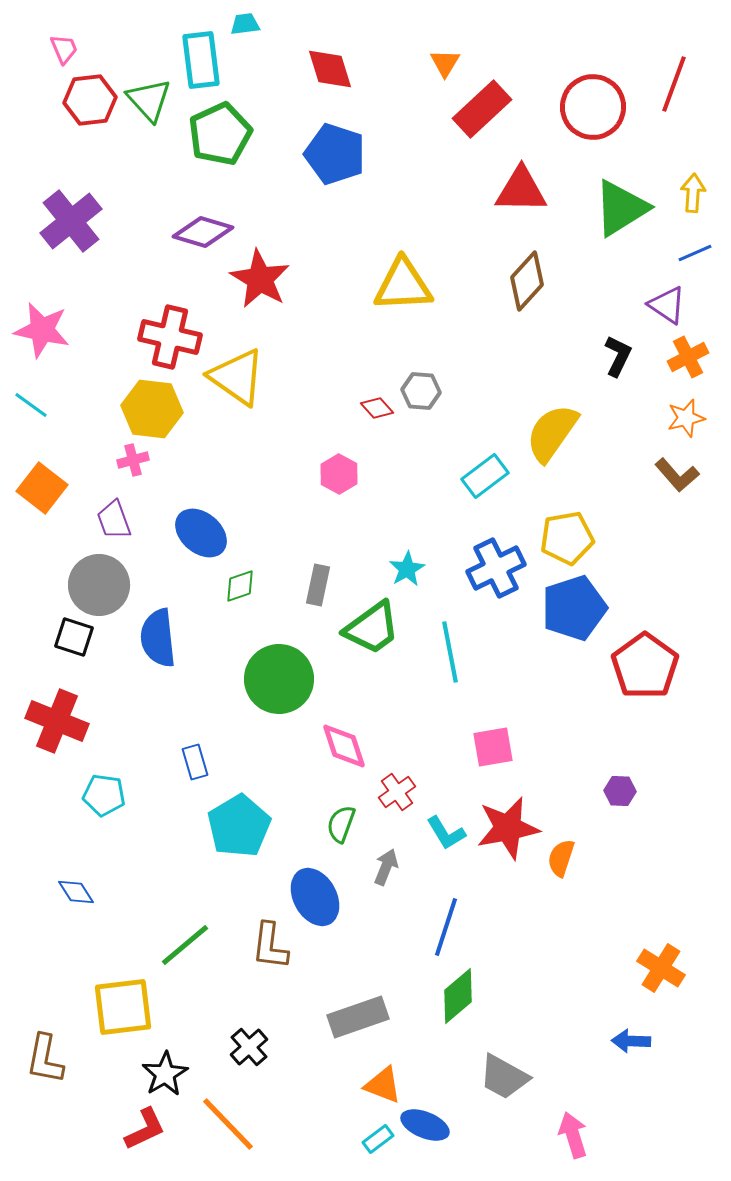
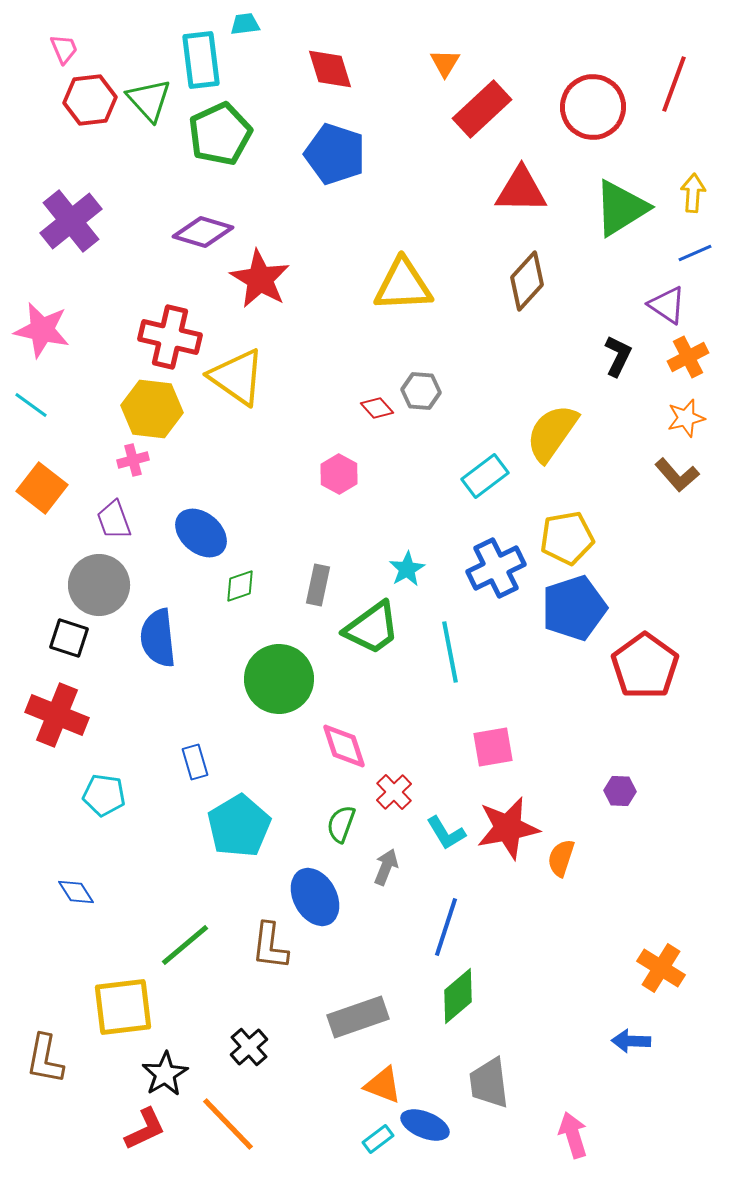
black square at (74, 637): moved 5 px left, 1 px down
red cross at (57, 721): moved 6 px up
red cross at (397, 792): moved 3 px left; rotated 9 degrees counterclockwise
gray trapezoid at (504, 1077): moved 15 px left, 6 px down; rotated 54 degrees clockwise
